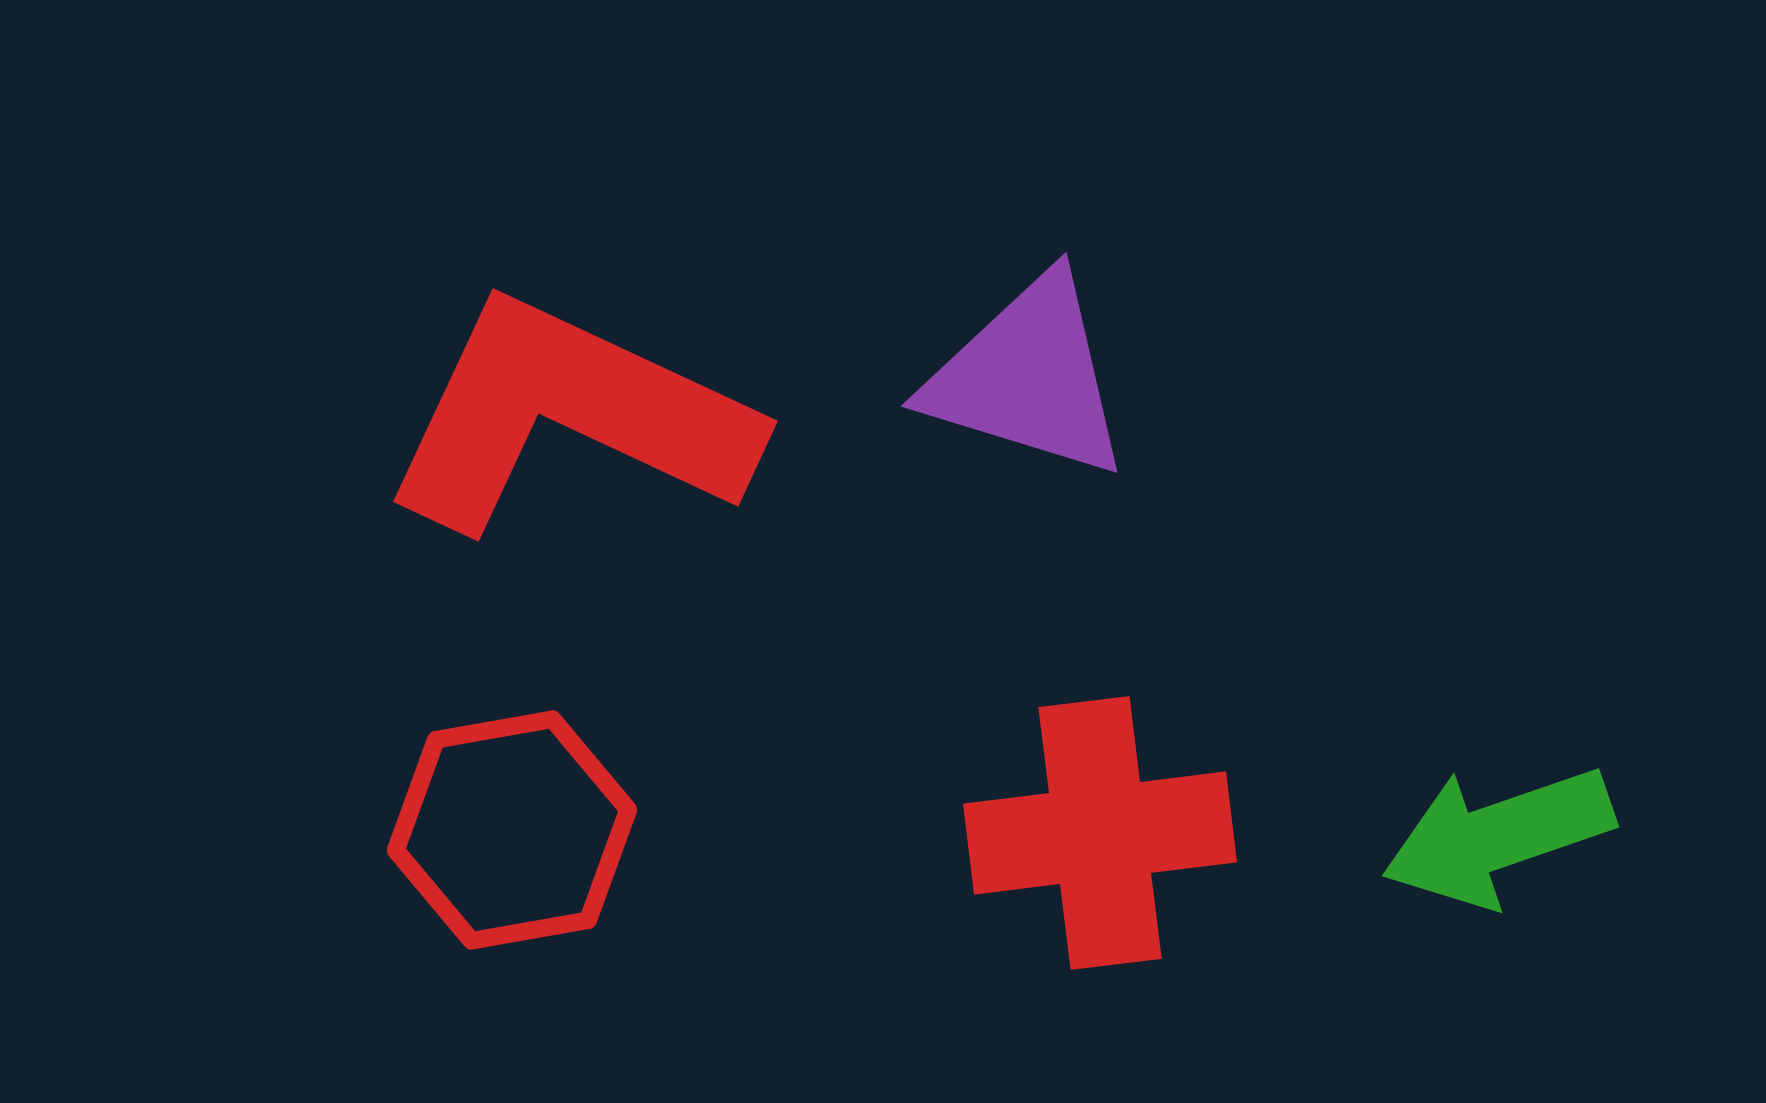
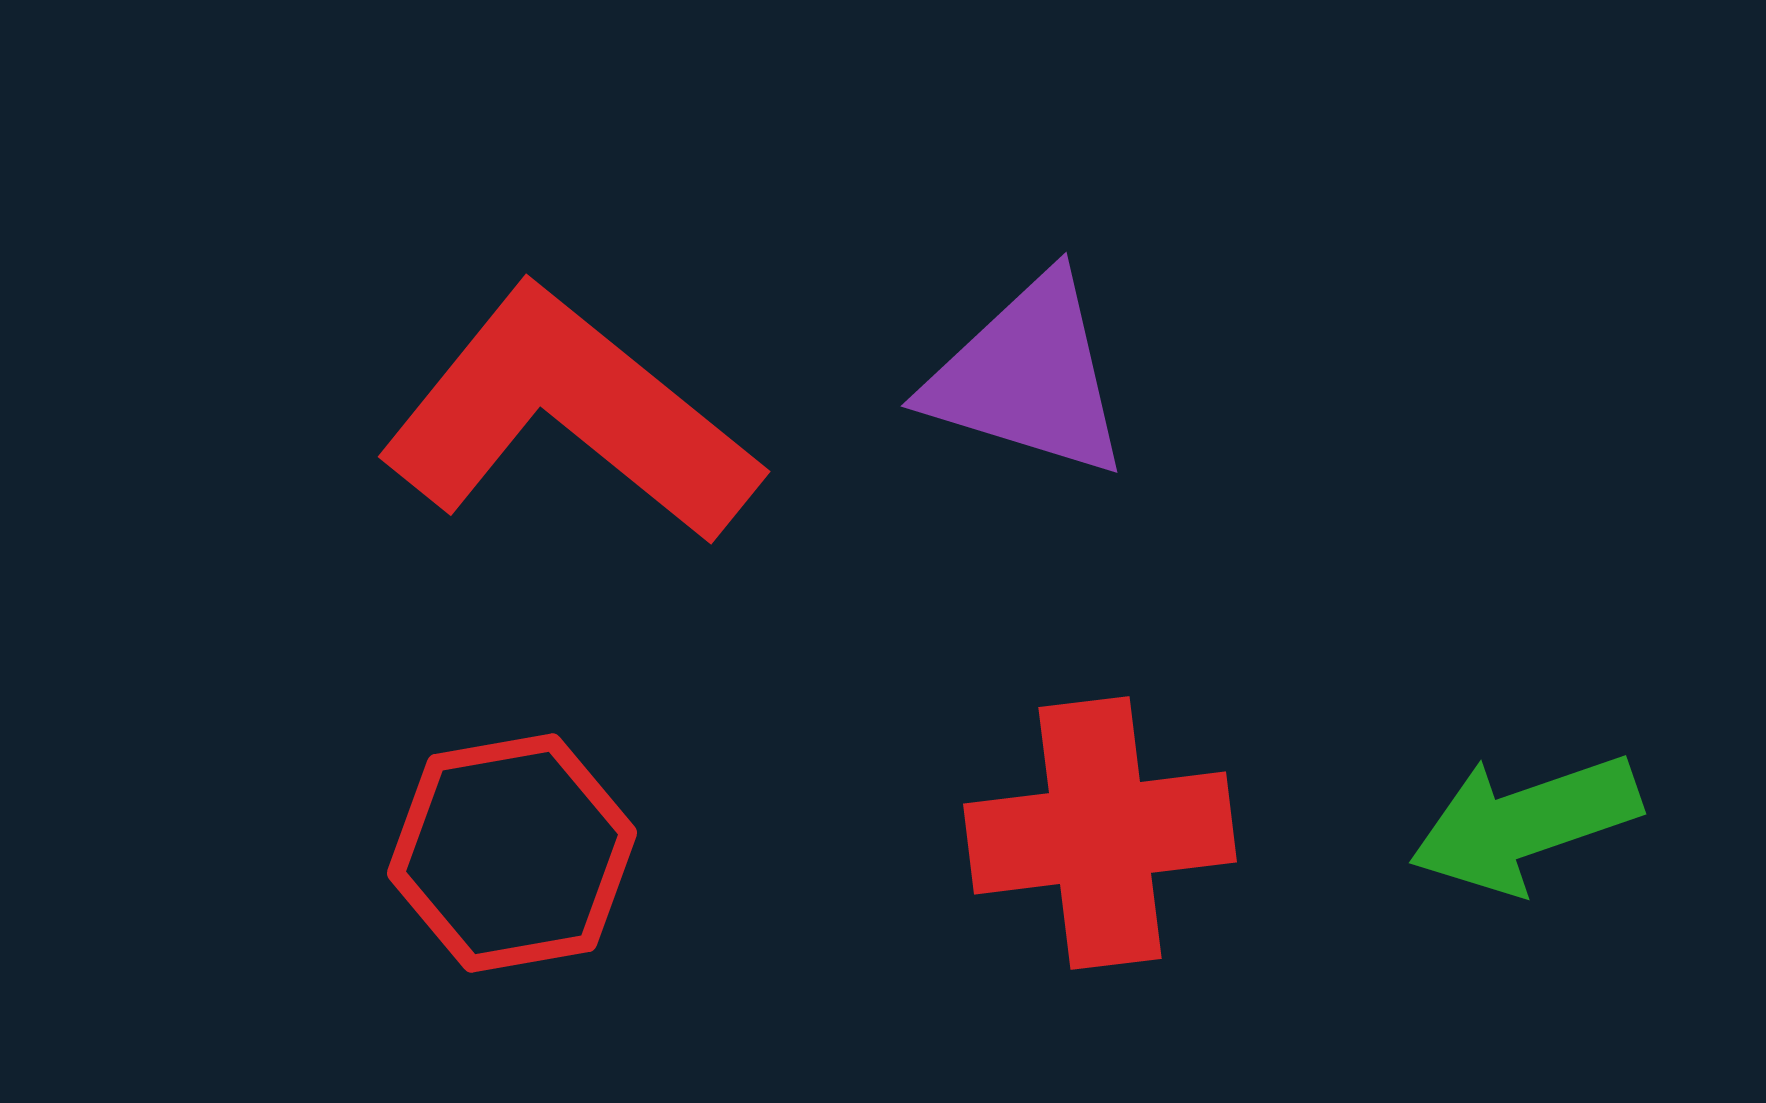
red L-shape: rotated 14 degrees clockwise
red hexagon: moved 23 px down
green arrow: moved 27 px right, 13 px up
